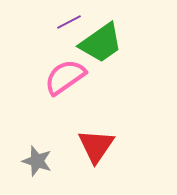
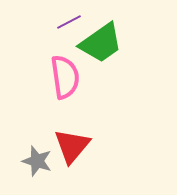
pink semicircle: rotated 117 degrees clockwise
red triangle: moved 24 px left; rotated 6 degrees clockwise
